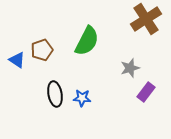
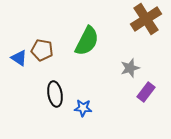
brown pentagon: rotated 30 degrees clockwise
blue triangle: moved 2 px right, 2 px up
blue star: moved 1 px right, 10 px down
